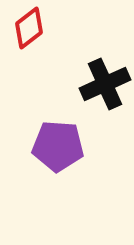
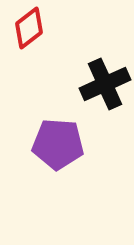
purple pentagon: moved 2 px up
